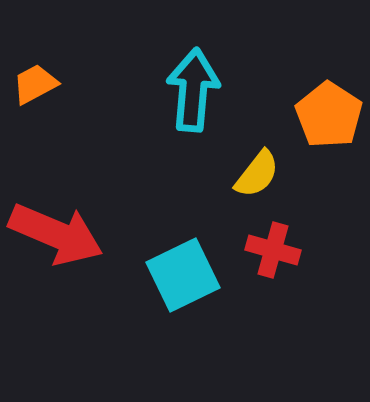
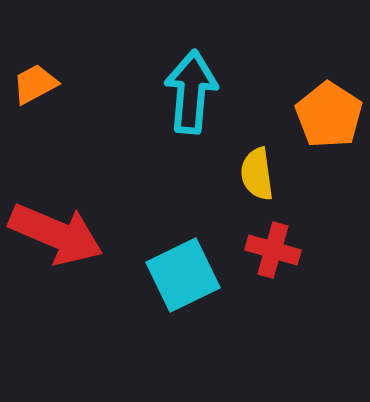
cyan arrow: moved 2 px left, 2 px down
yellow semicircle: rotated 134 degrees clockwise
